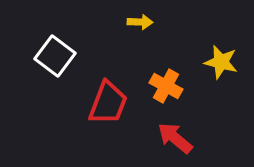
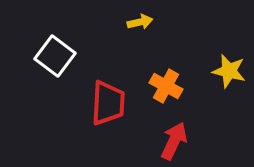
yellow arrow: rotated 15 degrees counterclockwise
yellow star: moved 8 px right, 9 px down
red trapezoid: rotated 18 degrees counterclockwise
red arrow: moved 1 px left, 3 px down; rotated 75 degrees clockwise
